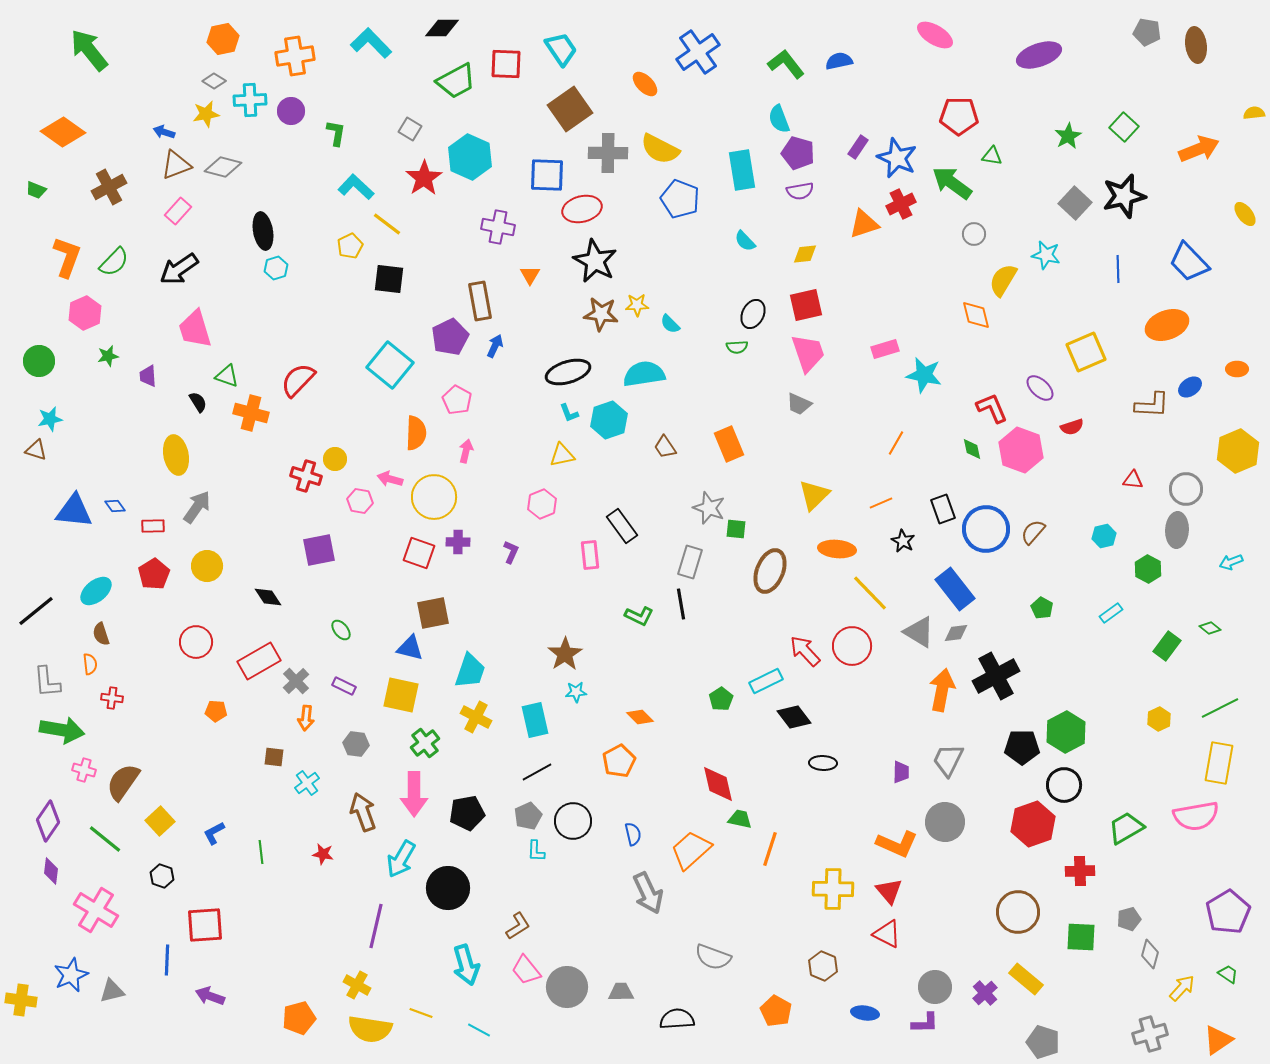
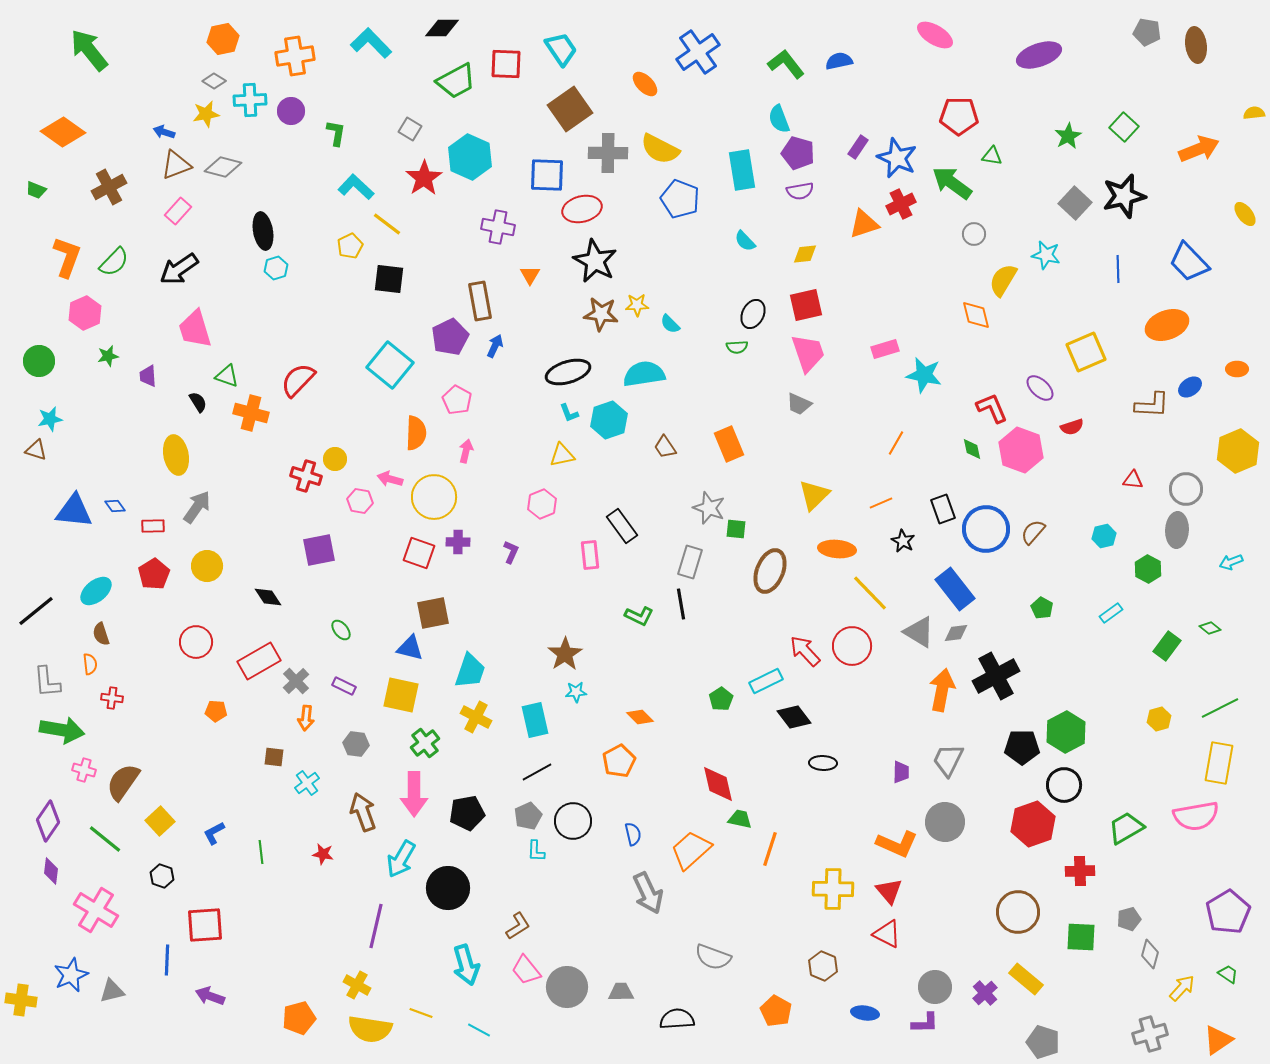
yellow hexagon at (1159, 719): rotated 10 degrees clockwise
